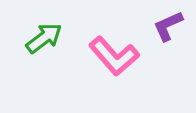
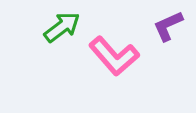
green arrow: moved 18 px right, 11 px up
